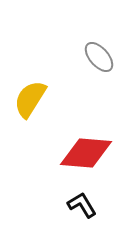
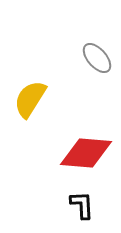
gray ellipse: moved 2 px left, 1 px down
black L-shape: rotated 28 degrees clockwise
